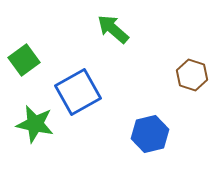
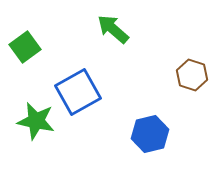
green square: moved 1 px right, 13 px up
green star: moved 1 px right, 3 px up
